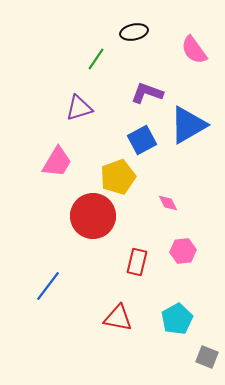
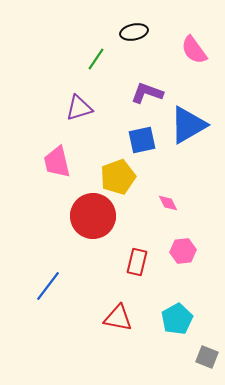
blue square: rotated 16 degrees clockwise
pink trapezoid: rotated 136 degrees clockwise
